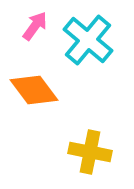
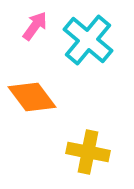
orange diamond: moved 2 px left, 7 px down
yellow cross: moved 2 px left
